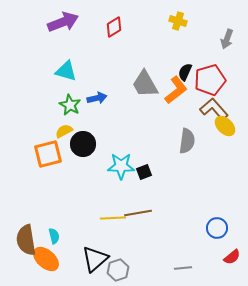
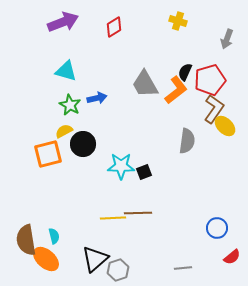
brown L-shape: rotated 76 degrees clockwise
brown line: rotated 8 degrees clockwise
